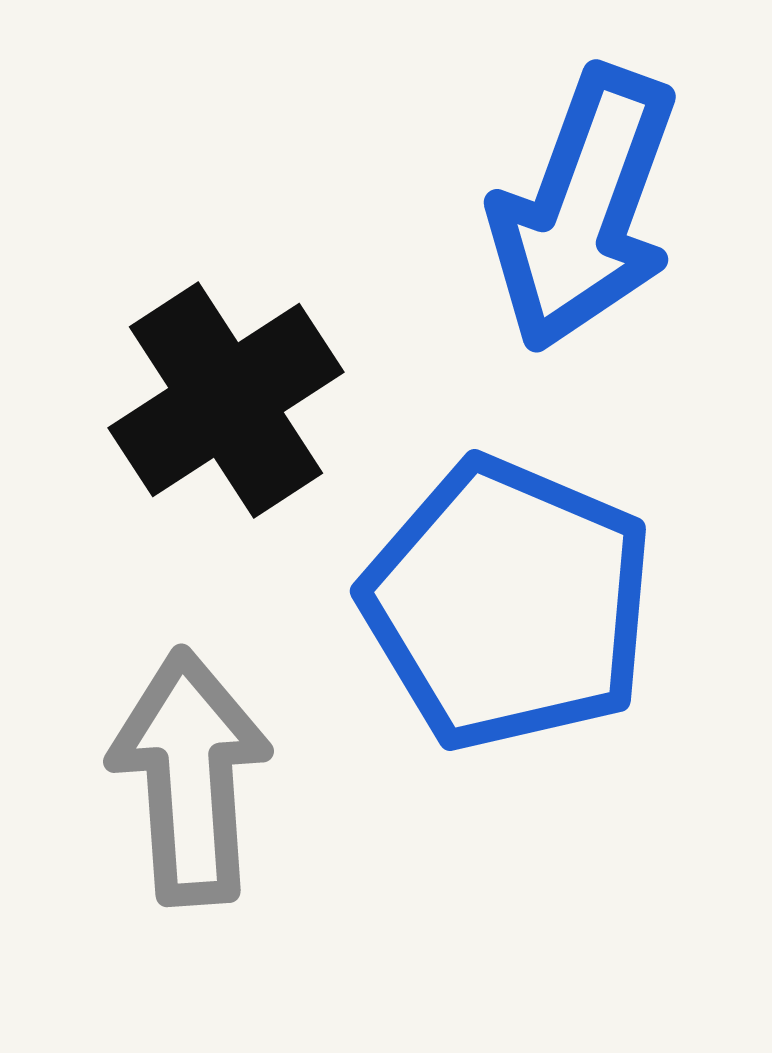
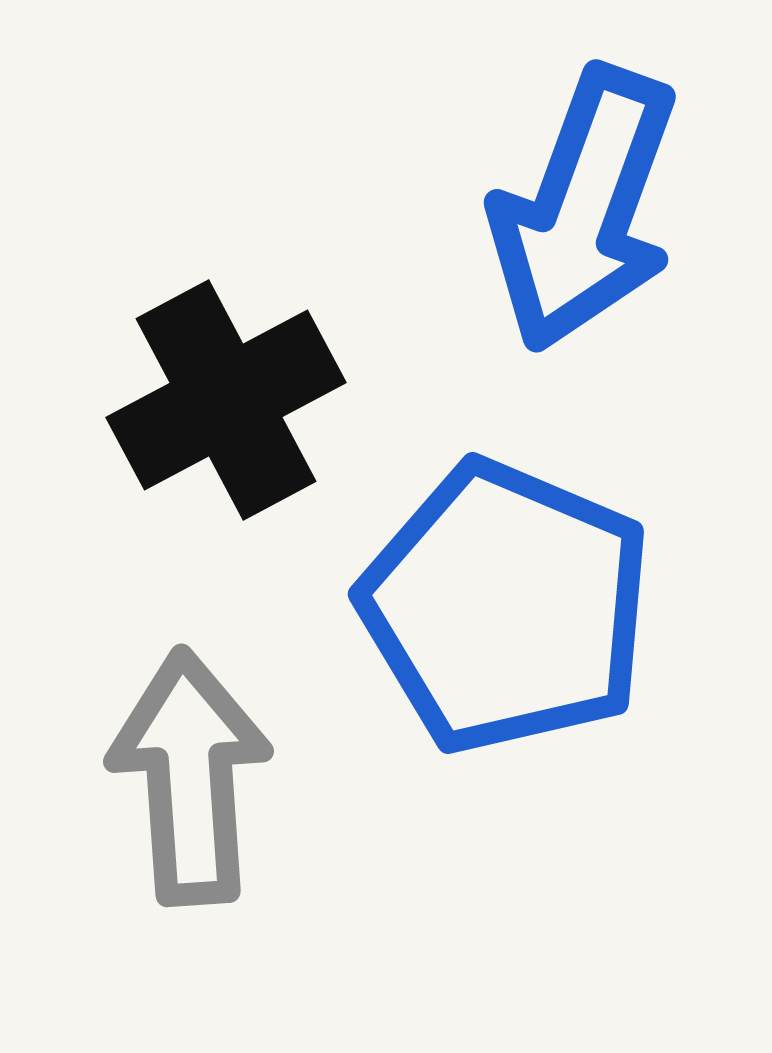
black cross: rotated 5 degrees clockwise
blue pentagon: moved 2 px left, 3 px down
